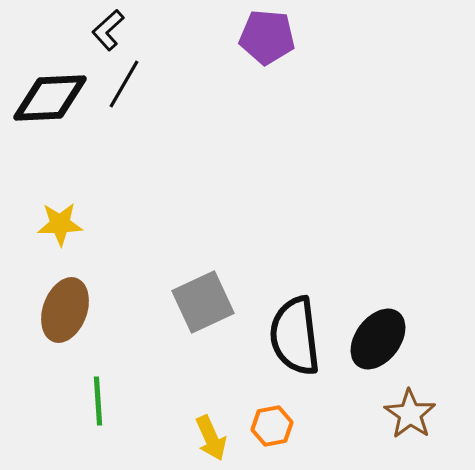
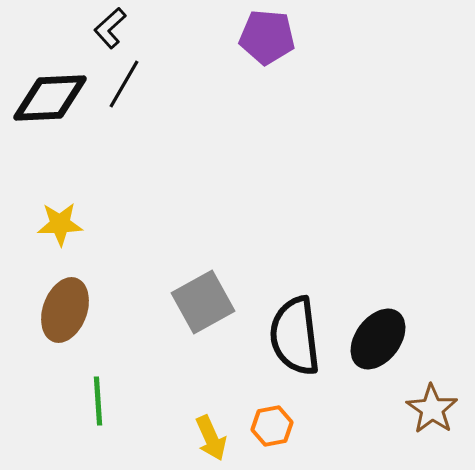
black L-shape: moved 2 px right, 2 px up
gray square: rotated 4 degrees counterclockwise
brown star: moved 22 px right, 5 px up
